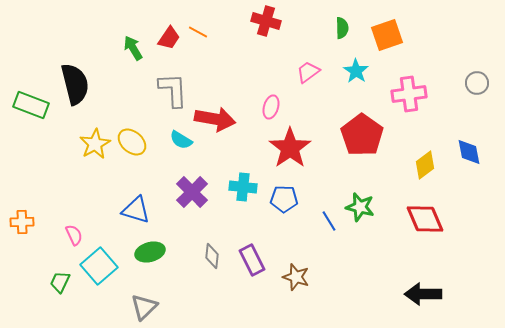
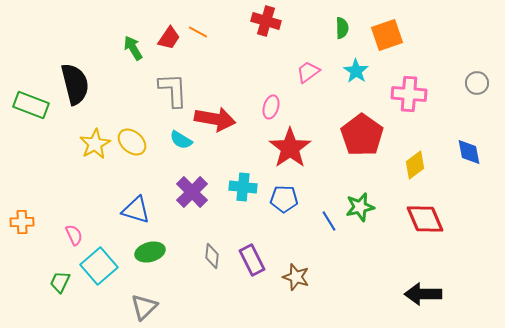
pink cross: rotated 12 degrees clockwise
yellow diamond: moved 10 px left
green star: rotated 28 degrees counterclockwise
